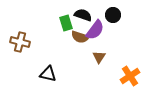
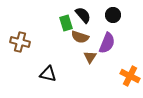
black semicircle: rotated 30 degrees clockwise
purple semicircle: moved 12 px right, 13 px down; rotated 15 degrees counterclockwise
brown triangle: moved 9 px left
orange cross: rotated 30 degrees counterclockwise
